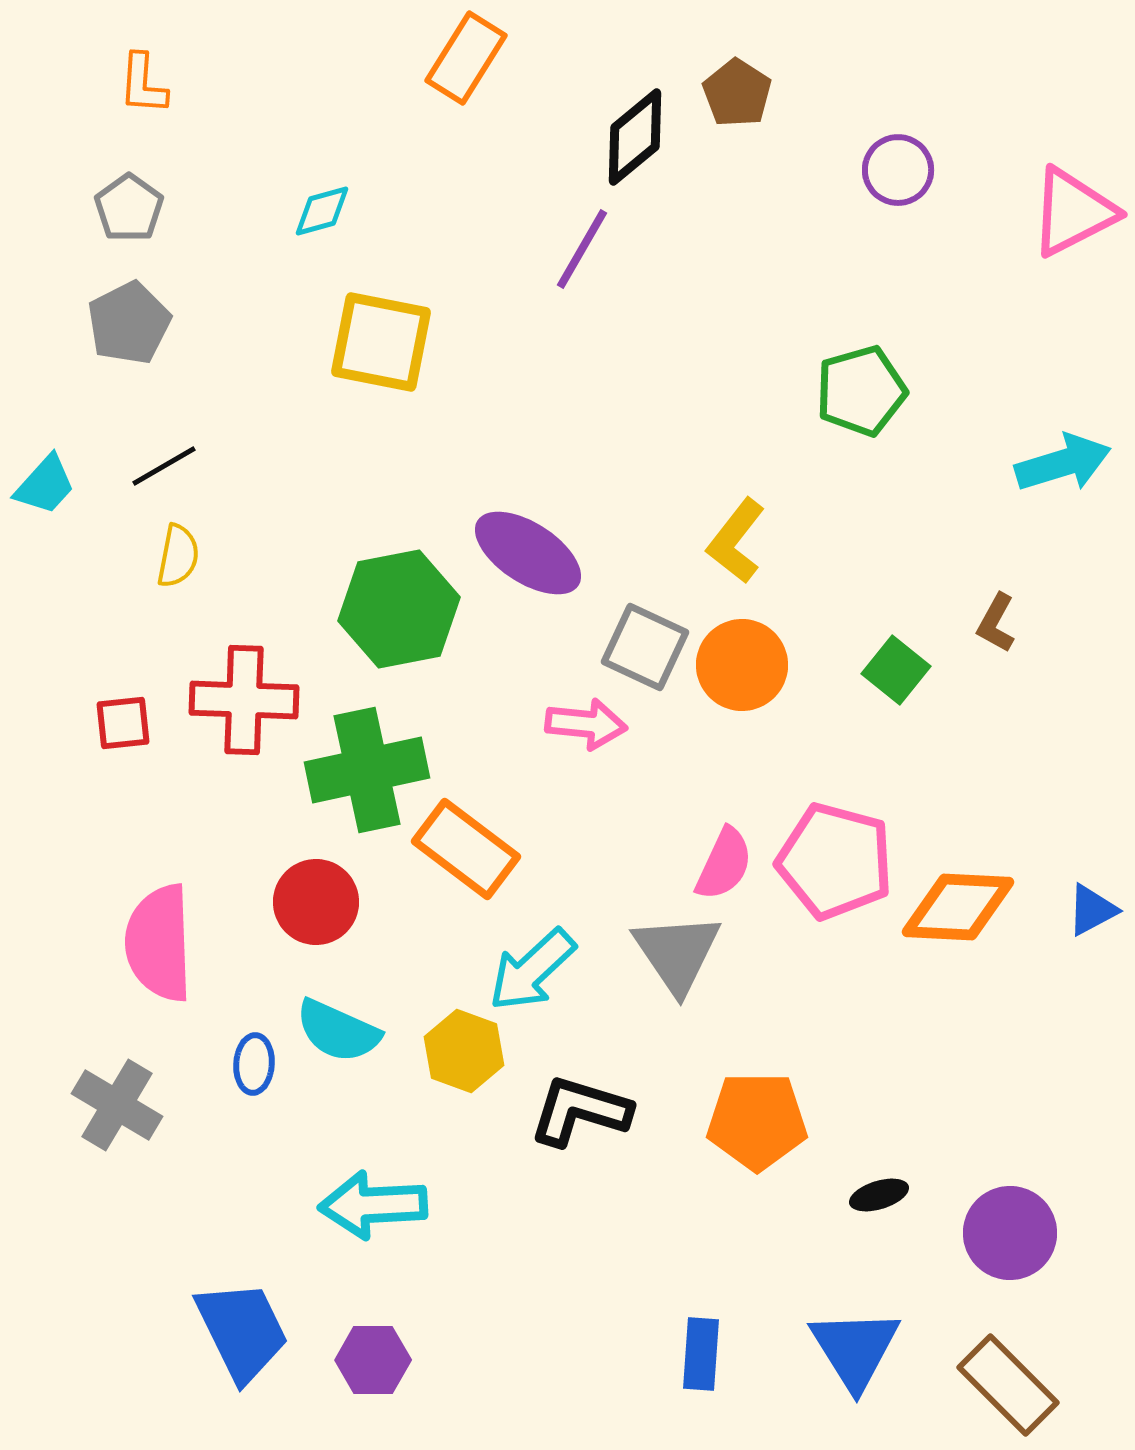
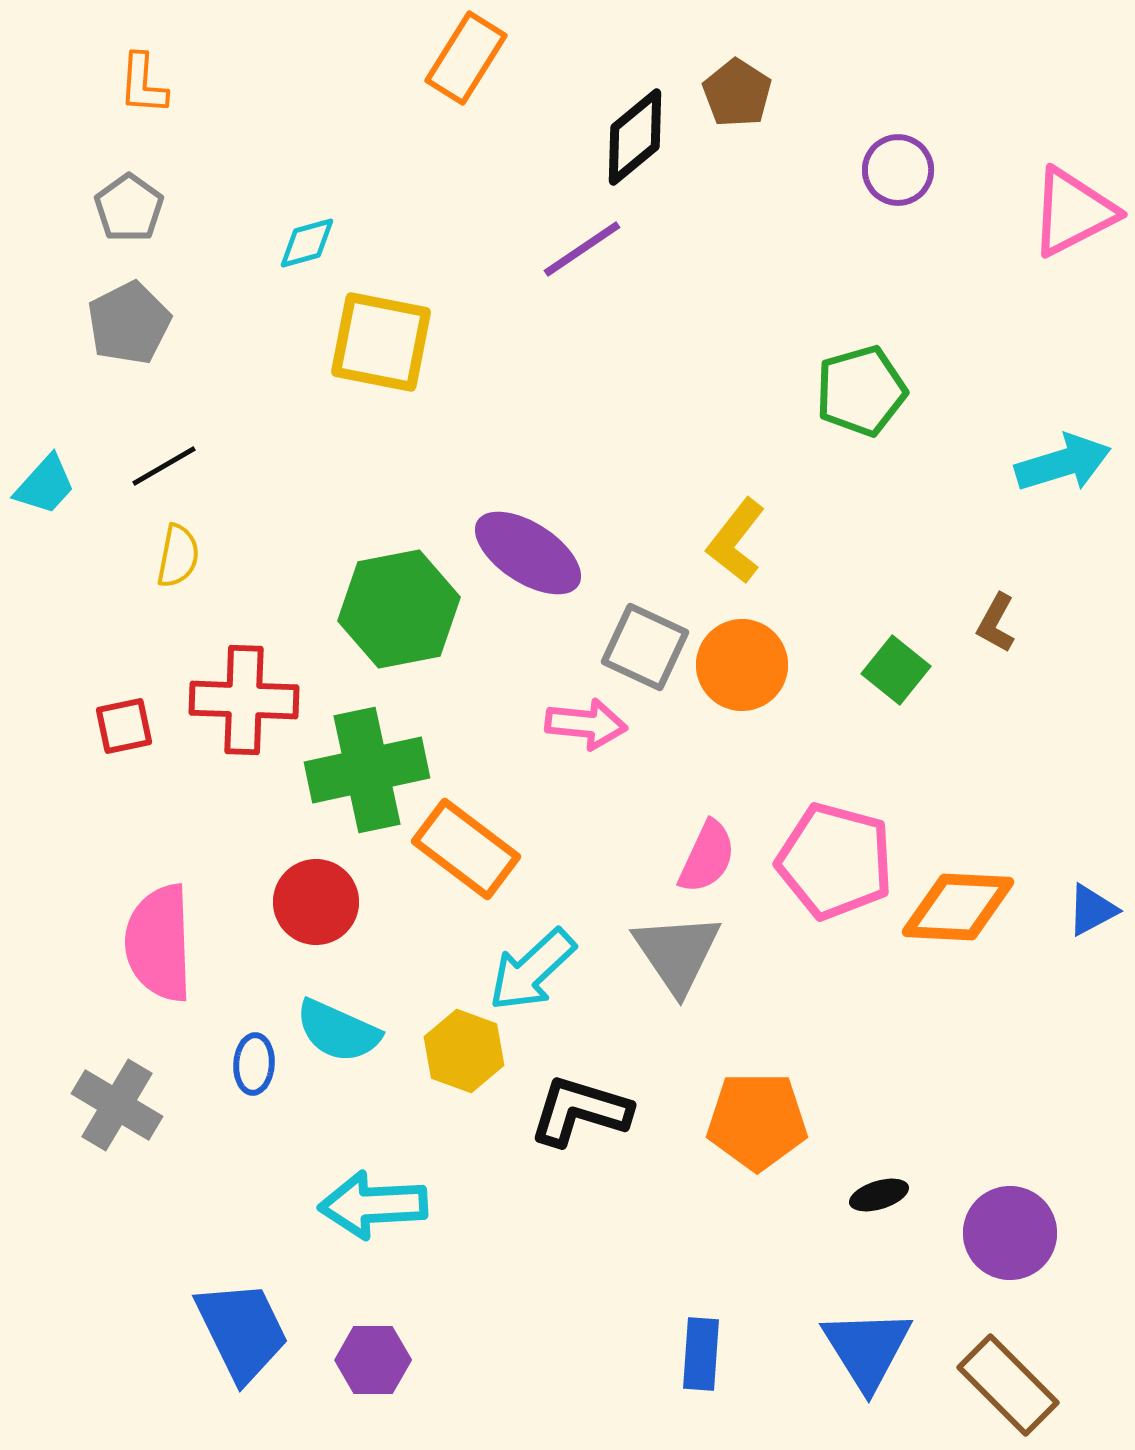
cyan diamond at (322, 211): moved 15 px left, 32 px down
purple line at (582, 249): rotated 26 degrees clockwise
red square at (123, 723): moved 1 px right, 3 px down; rotated 6 degrees counterclockwise
pink semicircle at (724, 864): moved 17 px left, 7 px up
blue triangle at (855, 1349): moved 12 px right
